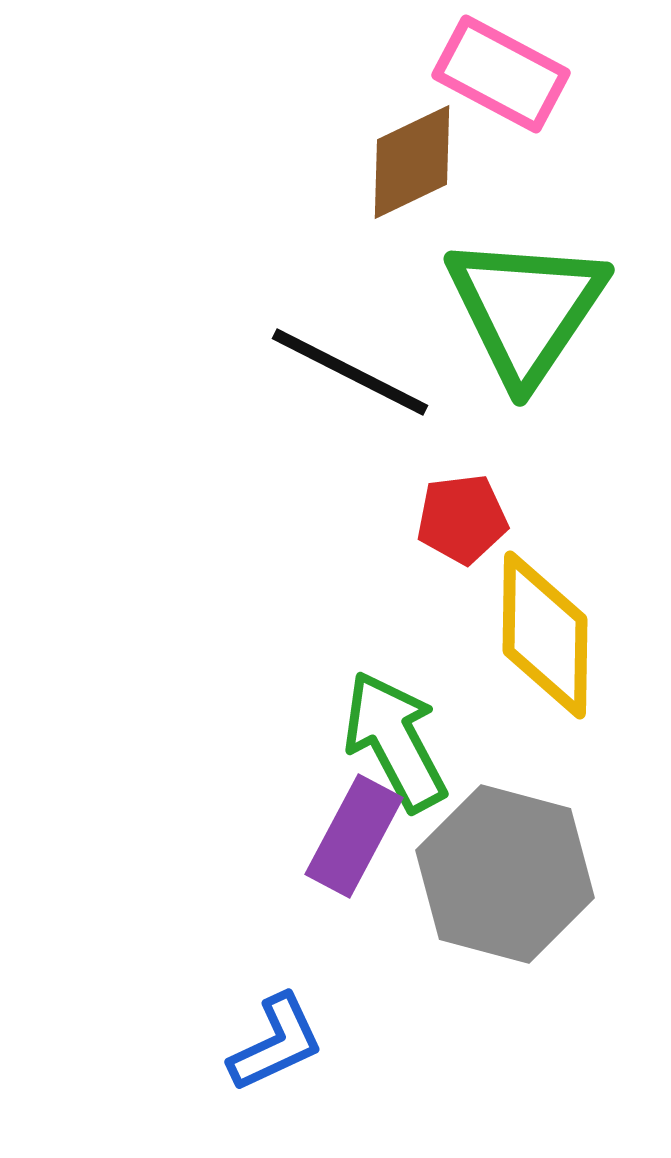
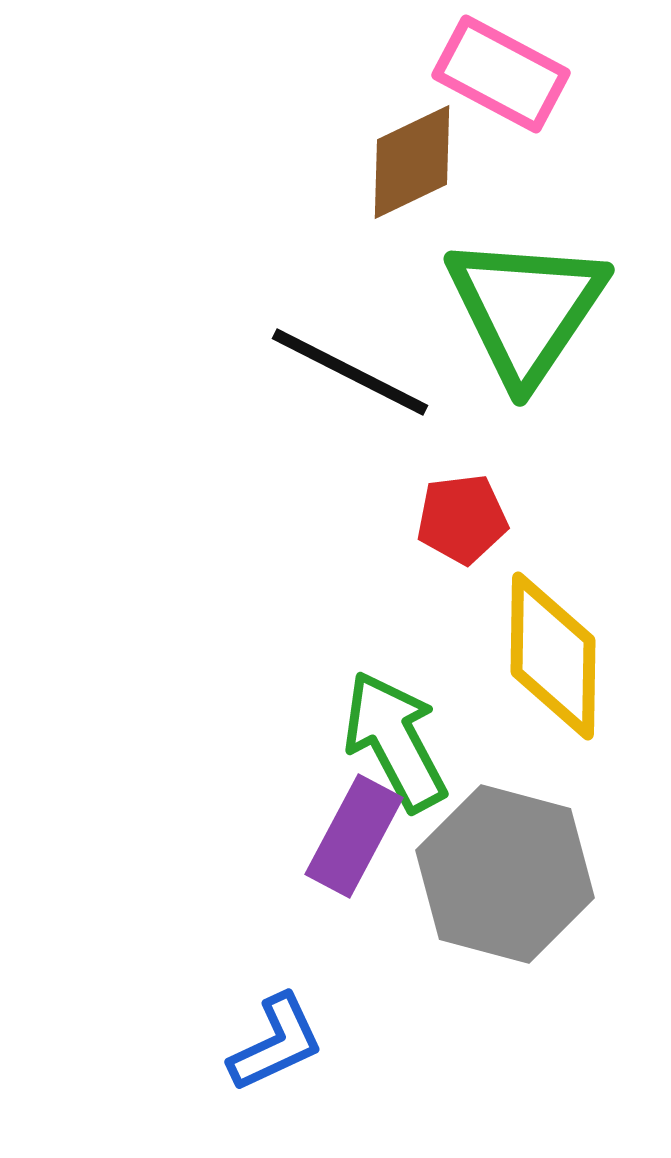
yellow diamond: moved 8 px right, 21 px down
